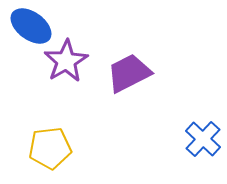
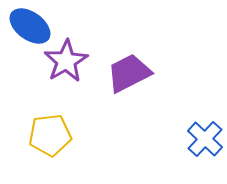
blue ellipse: moved 1 px left
blue cross: moved 2 px right
yellow pentagon: moved 13 px up
